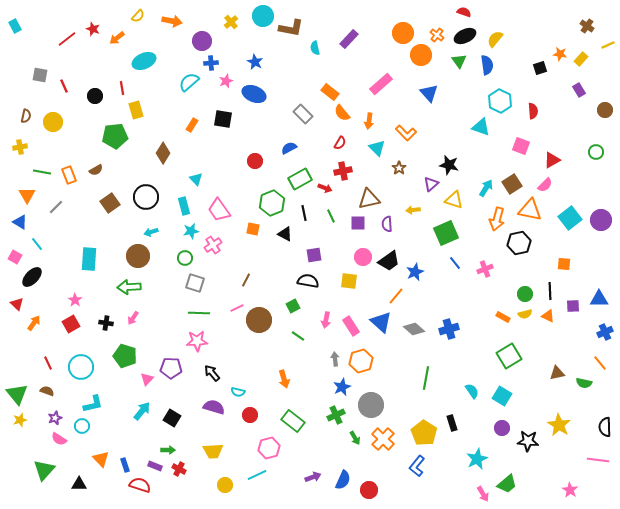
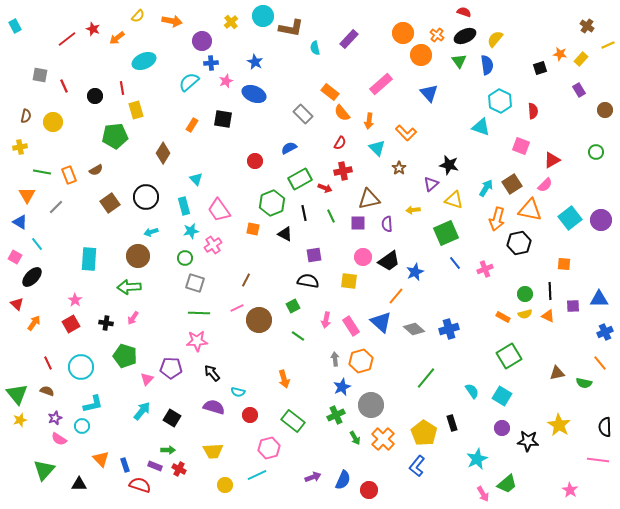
green line at (426, 378): rotated 30 degrees clockwise
